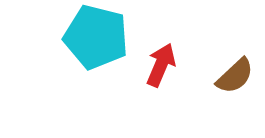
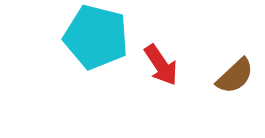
red arrow: rotated 123 degrees clockwise
